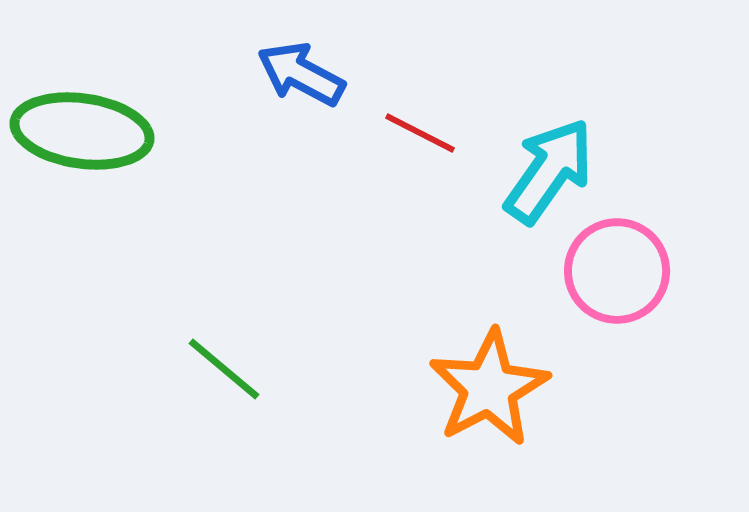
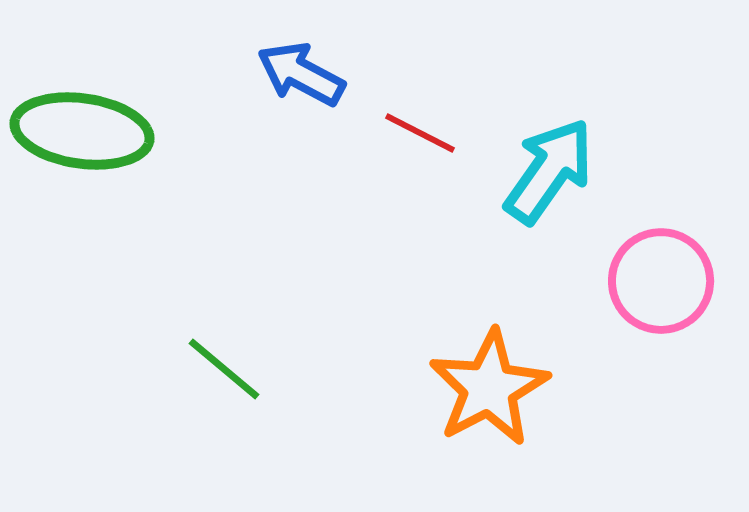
pink circle: moved 44 px right, 10 px down
